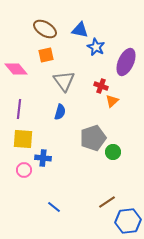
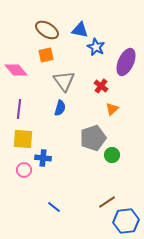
brown ellipse: moved 2 px right, 1 px down
pink diamond: moved 1 px down
red cross: rotated 16 degrees clockwise
orange triangle: moved 8 px down
blue semicircle: moved 4 px up
green circle: moved 1 px left, 3 px down
blue hexagon: moved 2 px left
